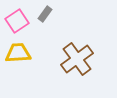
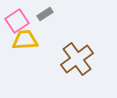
gray rectangle: rotated 21 degrees clockwise
yellow trapezoid: moved 7 px right, 13 px up
